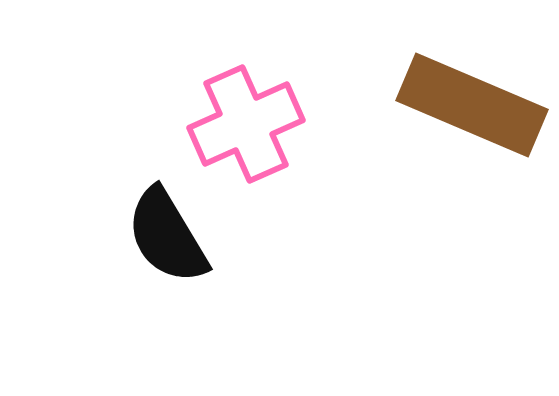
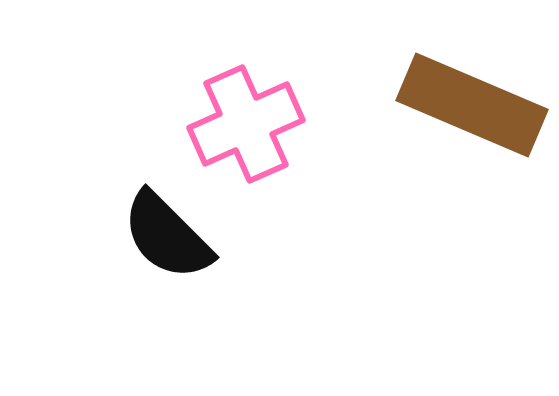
black semicircle: rotated 14 degrees counterclockwise
